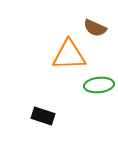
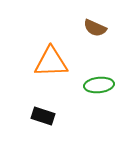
orange triangle: moved 18 px left, 7 px down
